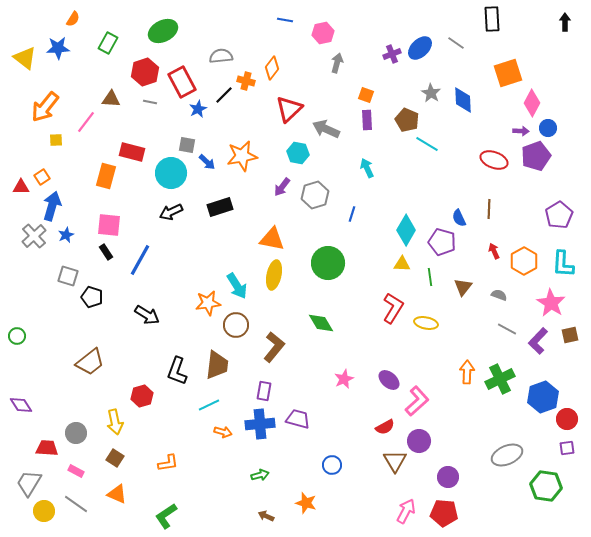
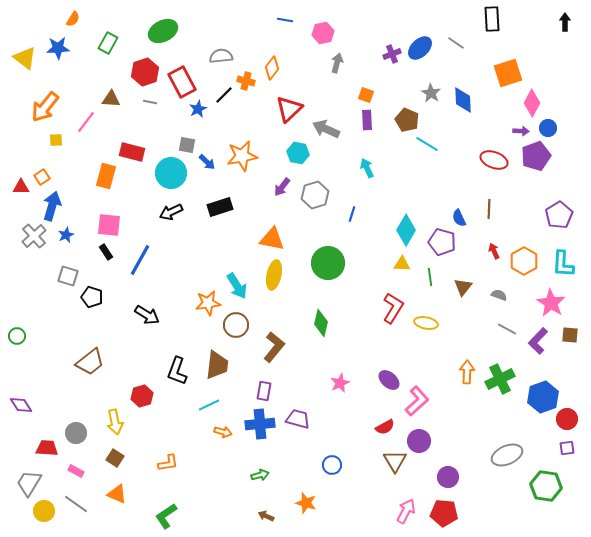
green diamond at (321, 323): rotated 44 degrees clockwise
brown square at (570, 335): rotated 18 degrees clockwise
pink star at (344, 379): moved 4 px left, 4 px down
